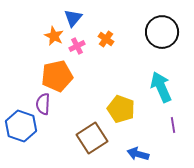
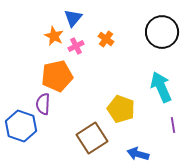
pink cross: moved 1 px left
